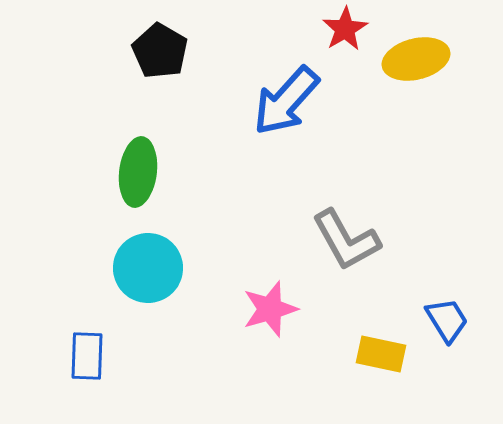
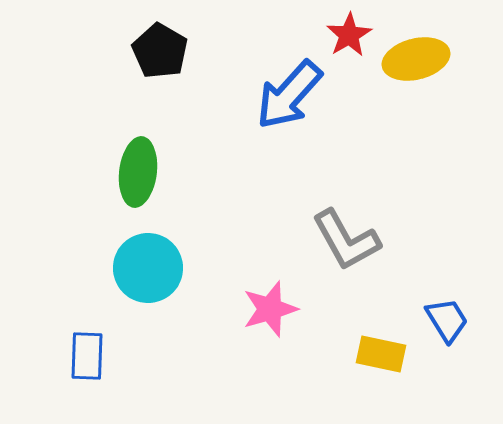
red star: moved 4 px right, 6 px down
blue arrow: moved 3 px right, 6 px up
